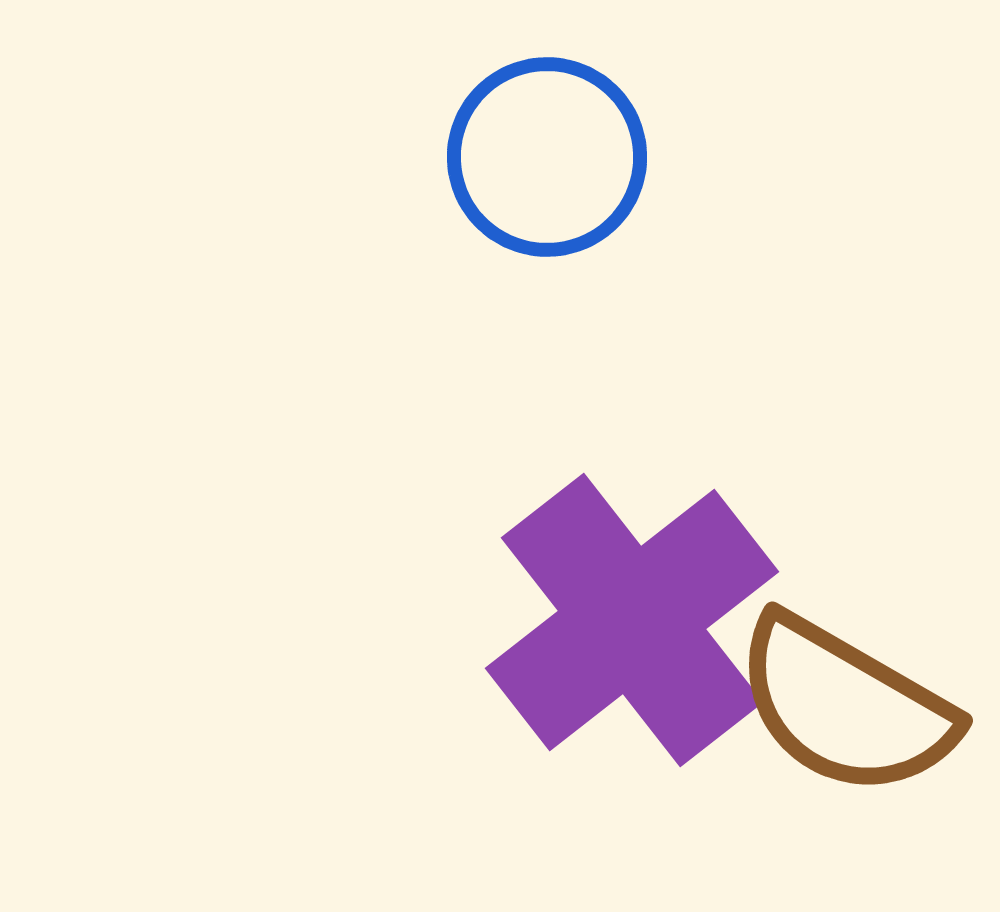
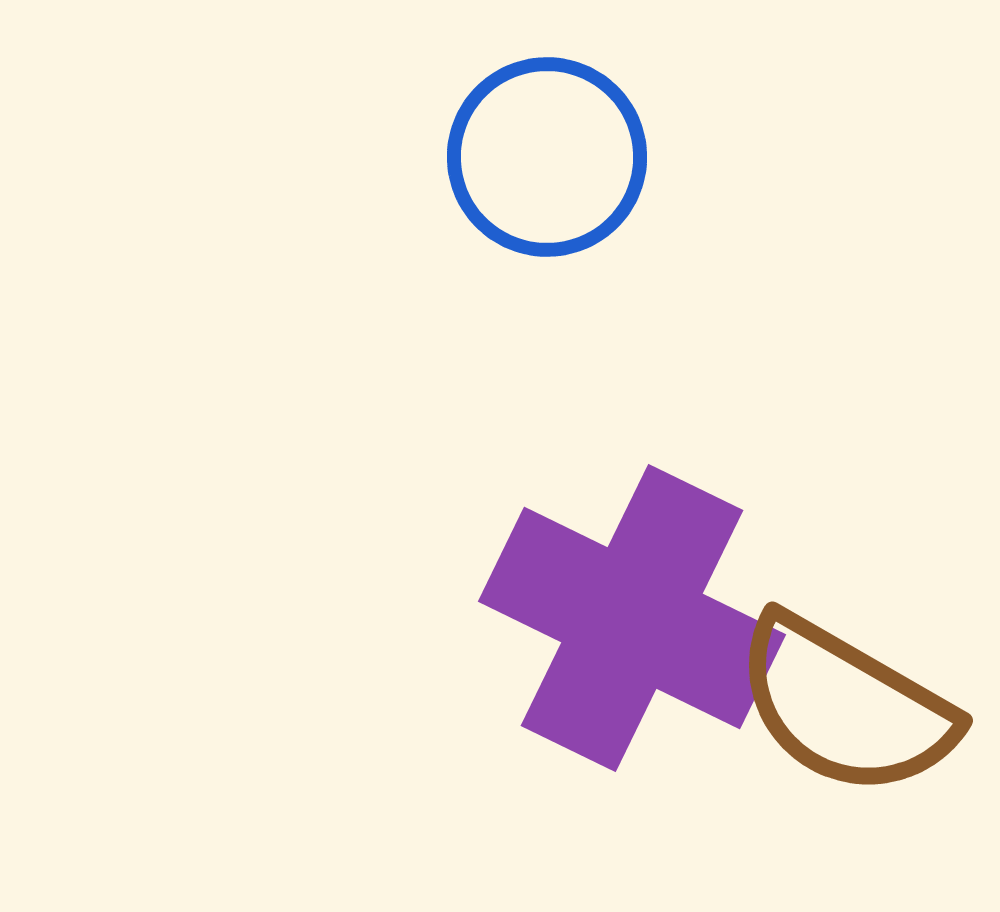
purple cross: moved 2 px up; rotated 26 degrees counterclockwise
